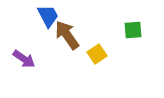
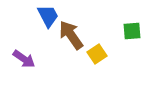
green square: moved 1 px left, 1 px down
brown arrow: moved 4 px right
